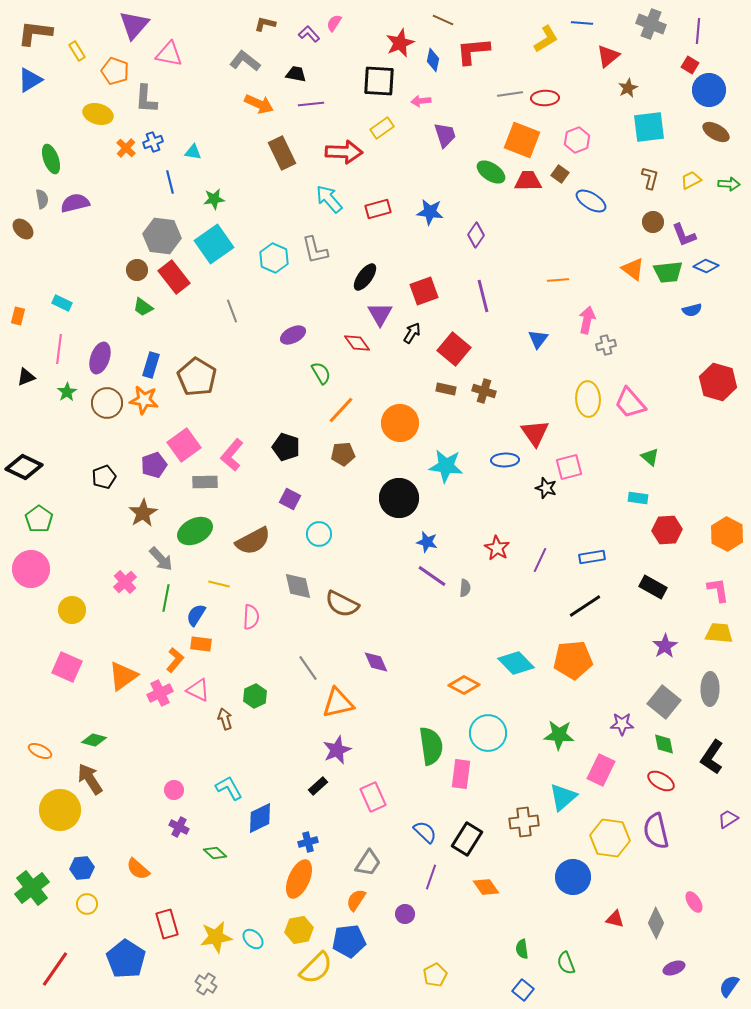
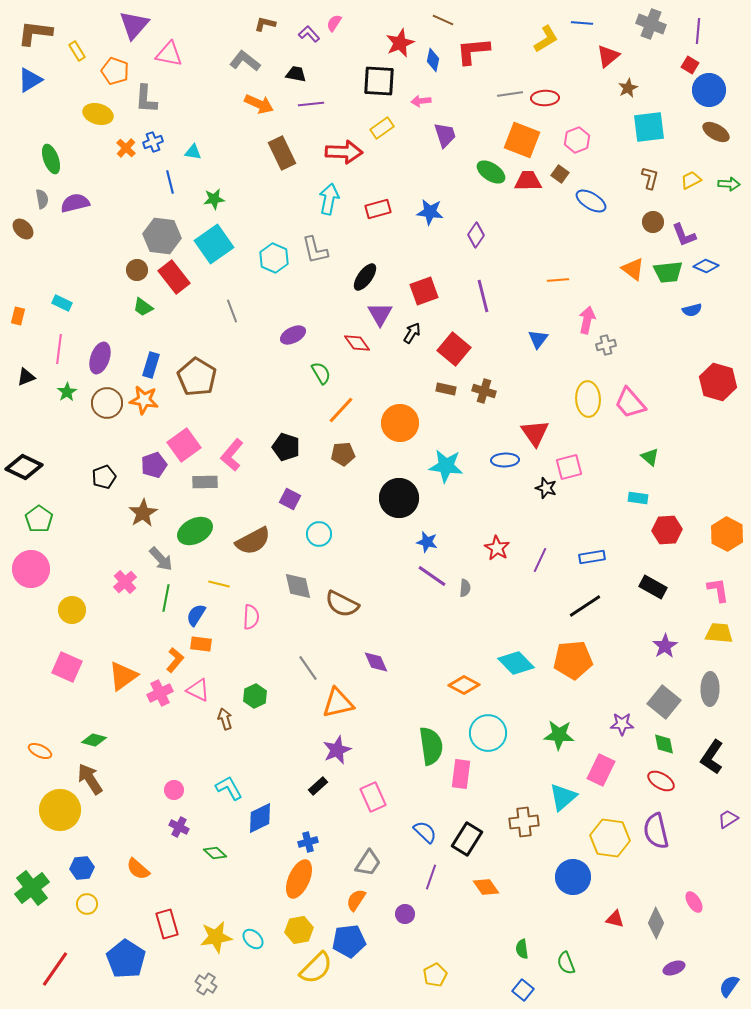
cyan arrow at (329, 199): rotated 52 degrees clockwise
